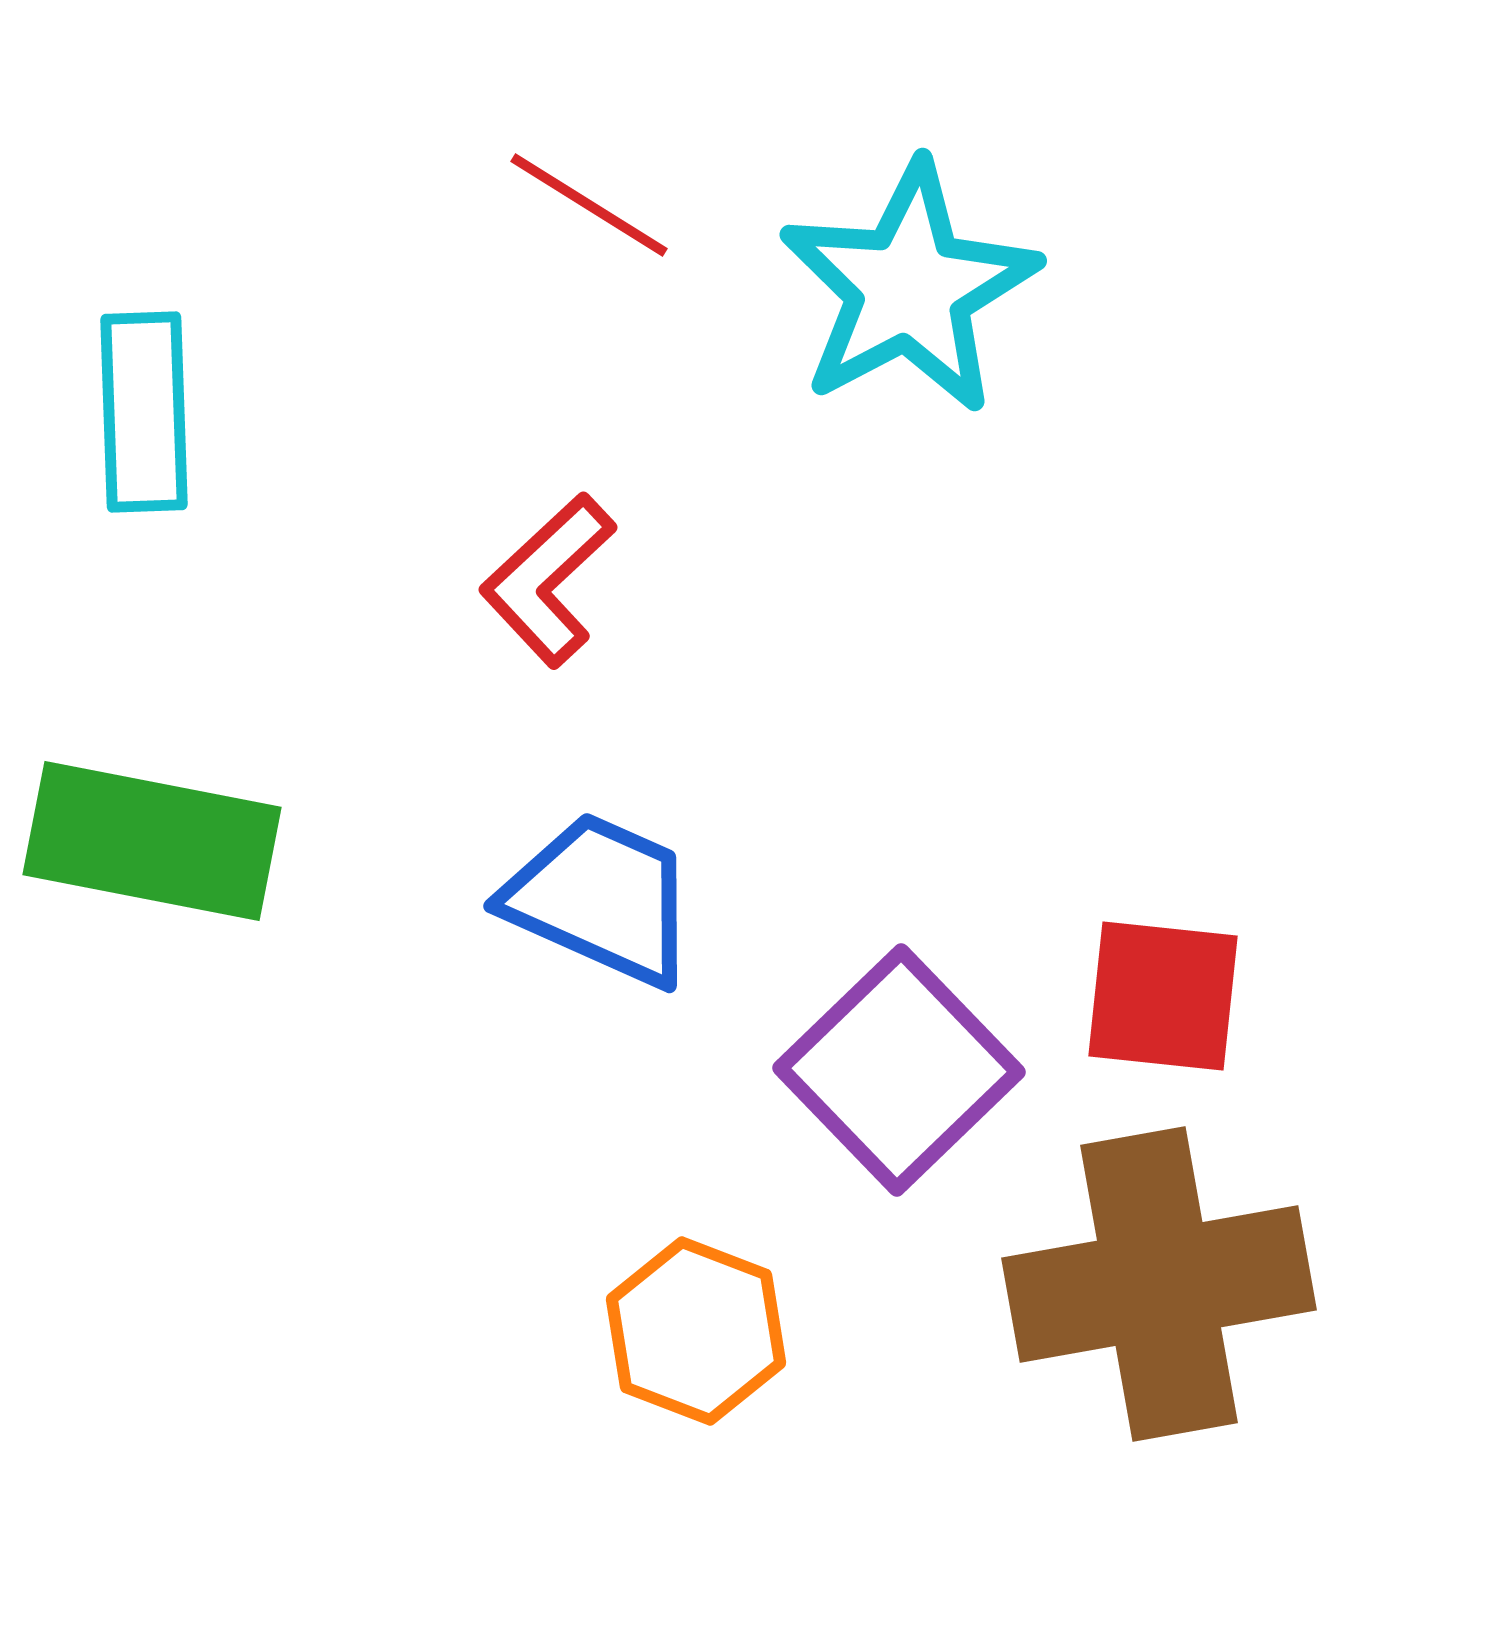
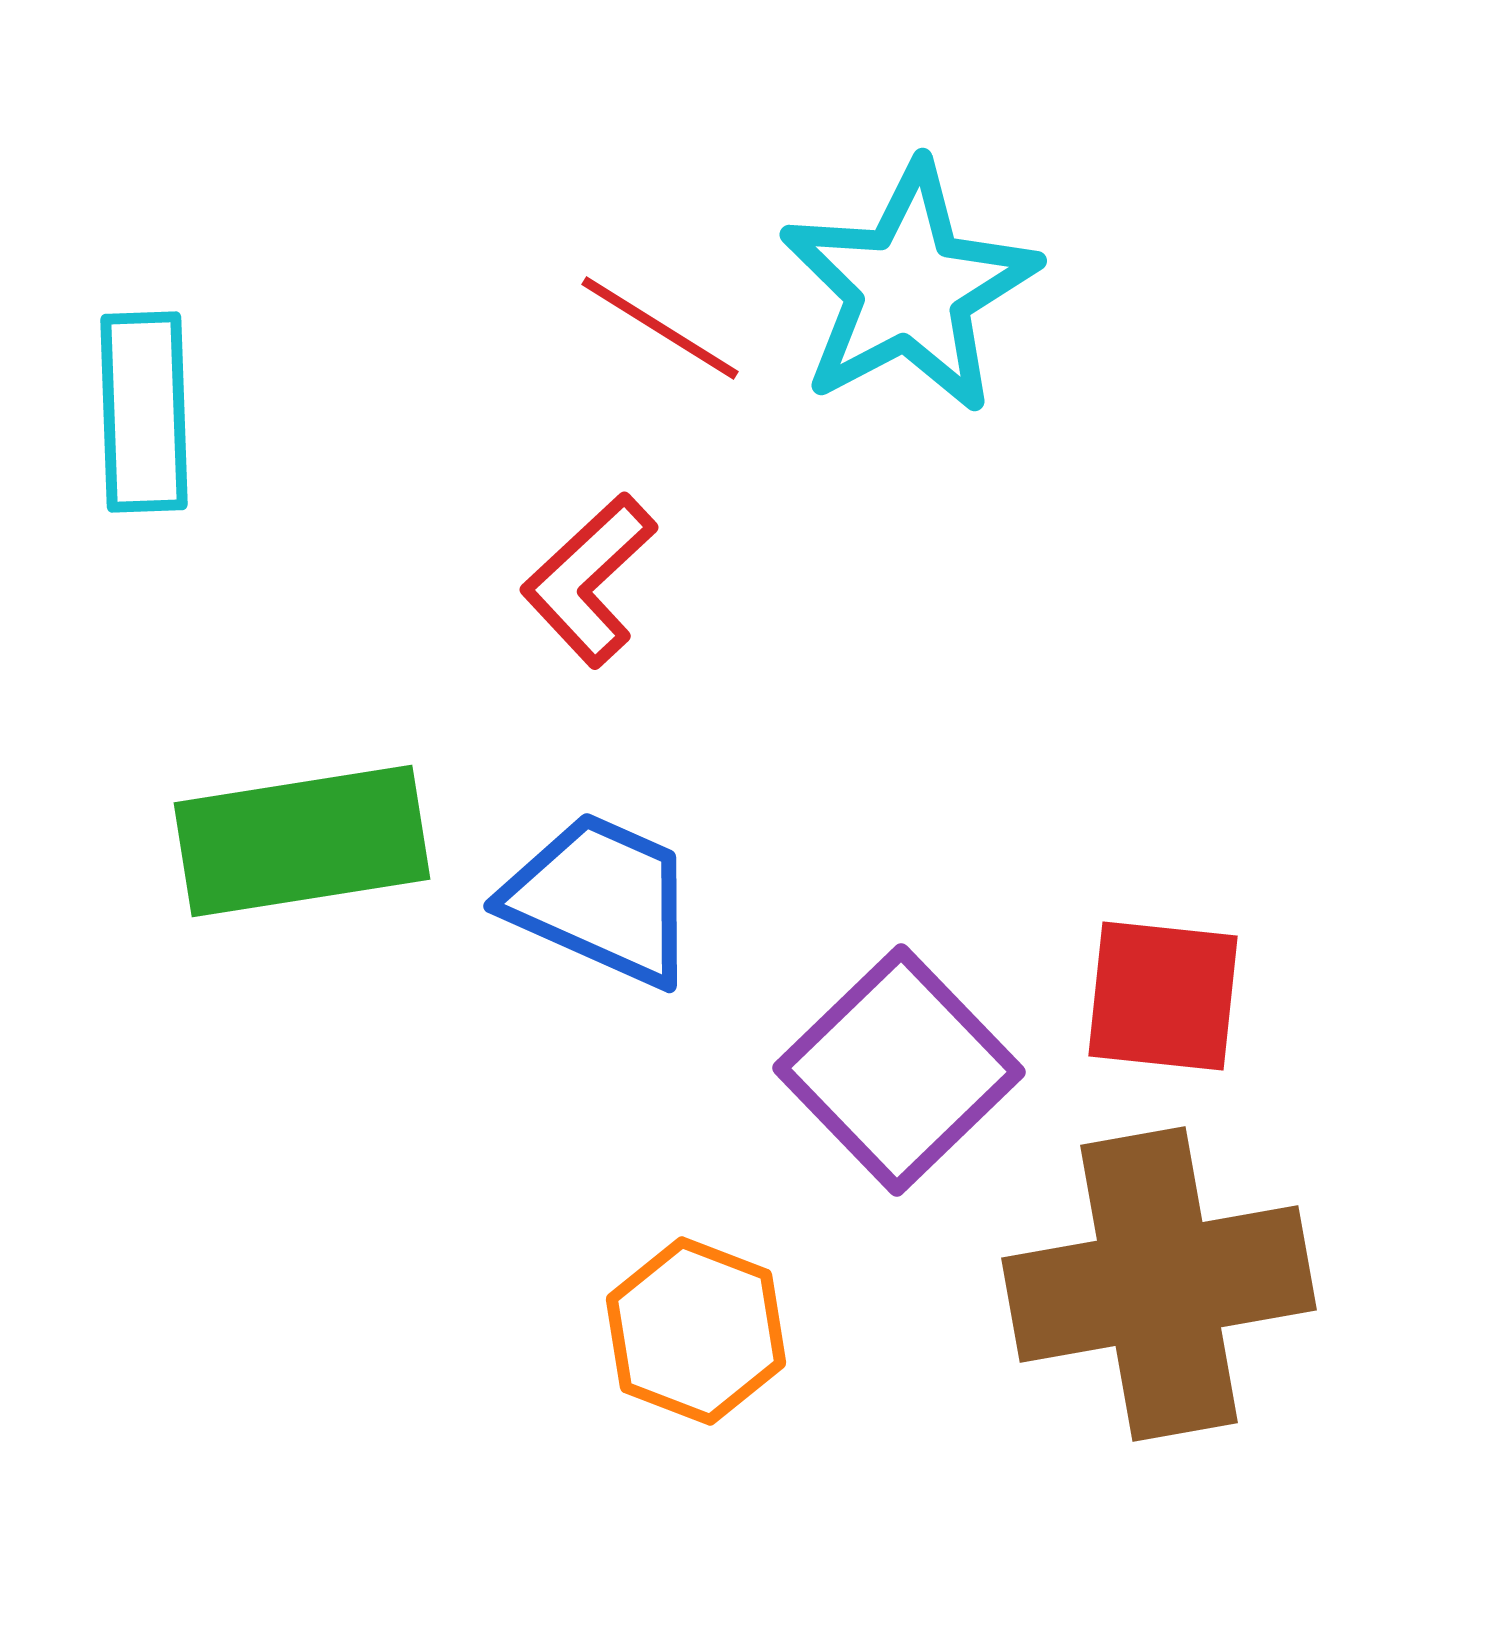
red line: moved 71 px right, 123 px down
red L-shape: moved 41 px right
green rectangle: moved 150 px right; rotated 20 degrees counterclockwise
